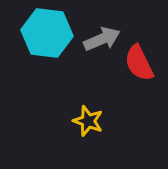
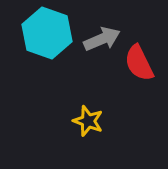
cyan hexagon: rotated 12 degrees clockwise
